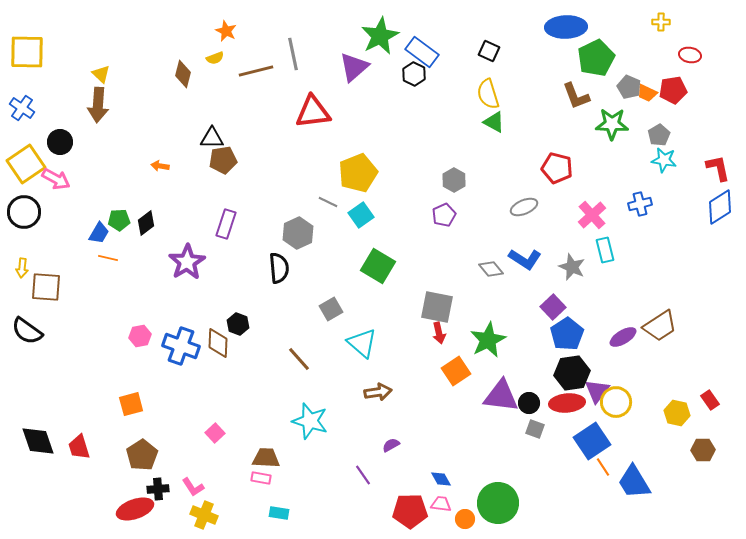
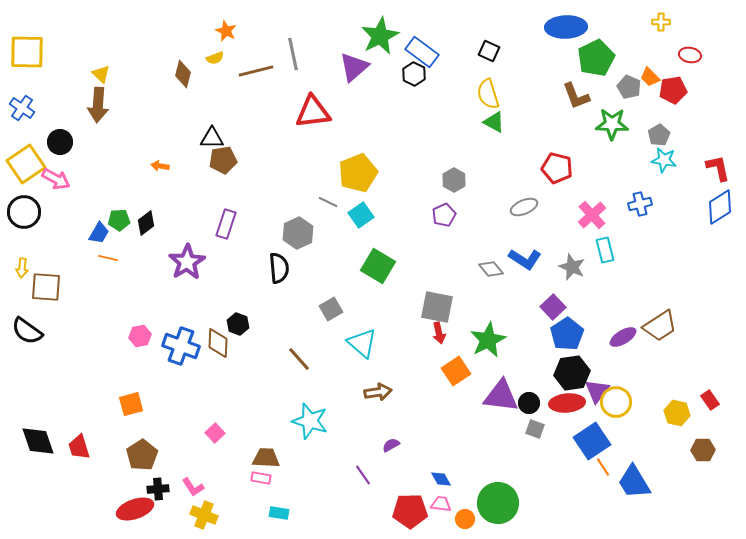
orange trapezoid at (647, 93): moved 3 px right, 16 px up; rotated 20 degrees clockwise
